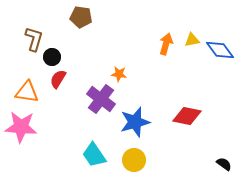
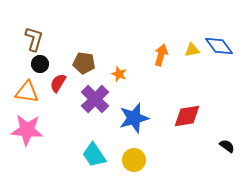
brown pentagon: moved 3 px right, 46 px down
yellow triangle: moved 10 px down
orange arrow: moved 5 px left, 11 px down
blue diamond: moved 1 px left, 4 px up
black circle: moved 12 px left, 7 px down
orange star: rotated 14 degrees clockwise
red semicircle: moved 4 px down
purple cross: moved 6 px left; rotated 8 degrees clockwise
red diamond: rotated 20 degrees counterclockwise
blue star: moved 1 px left, 4 px up
pink star: moved 6 px right, 3 px down
black semicircle: moved 3 px right, 18 px up
